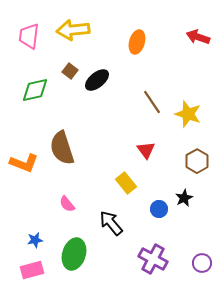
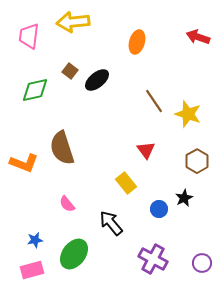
yellow arrow: moved 8 px up
brown line: moved 2 px right, 1 px up
green ellipse: rotated 20 degrees clockwise
